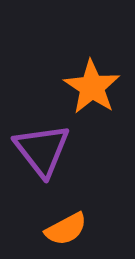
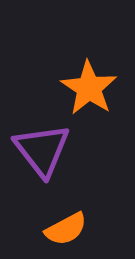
orange star: moved 3 px left, 1 px down
